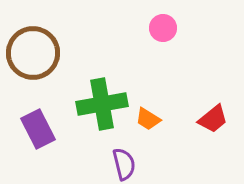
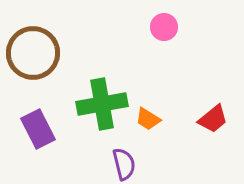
pink circle: moved 1 px right, 1 px up
